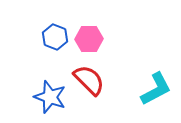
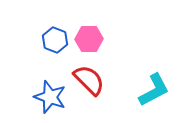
blue hexagon: moved 3 px down
cyan L-shape: moved 2 px left, 1 px down
